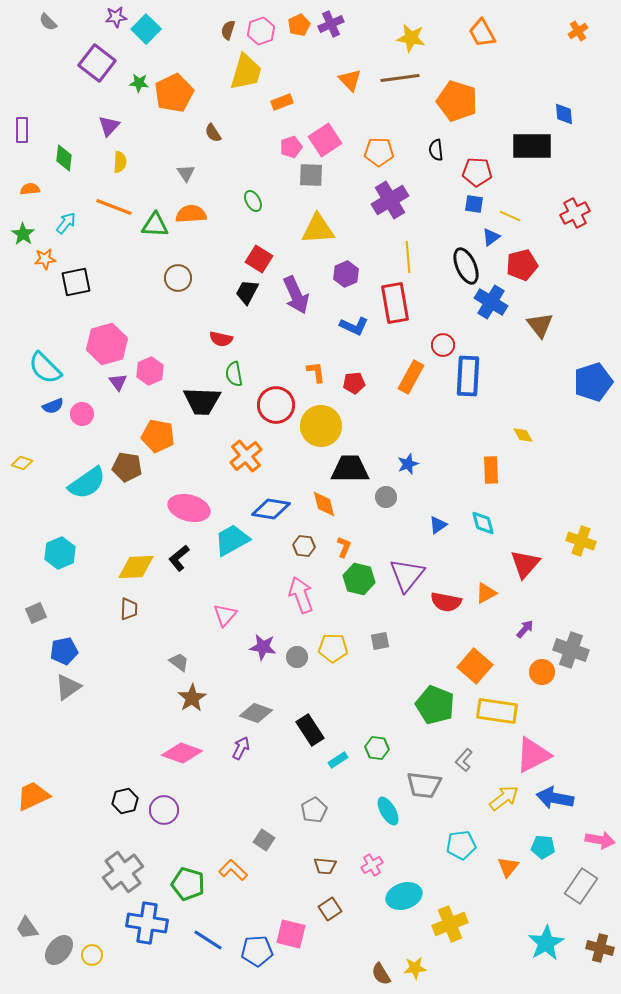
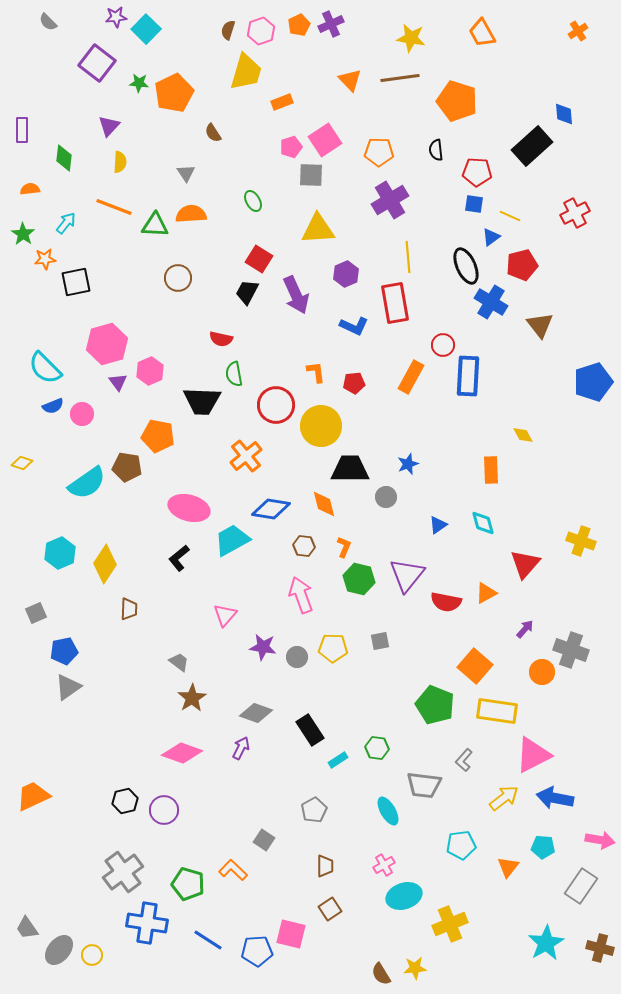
black rectangle at (532, 146): rotated 42 degrees counterclockwise
yellow diamond at (136, 567): moved 31 px left, 3 px up; rotated 54 degrees counterclockwise
pink cross at (372, 865): moved 12 px right
brown trapezoid at (325, 866): rotated 95 degrees counterclockwise
